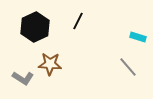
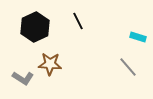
black line: rotated 54 degrees counterclockwise
